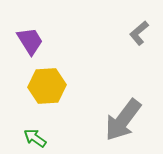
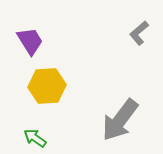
gray arrow: moved 3 px left
